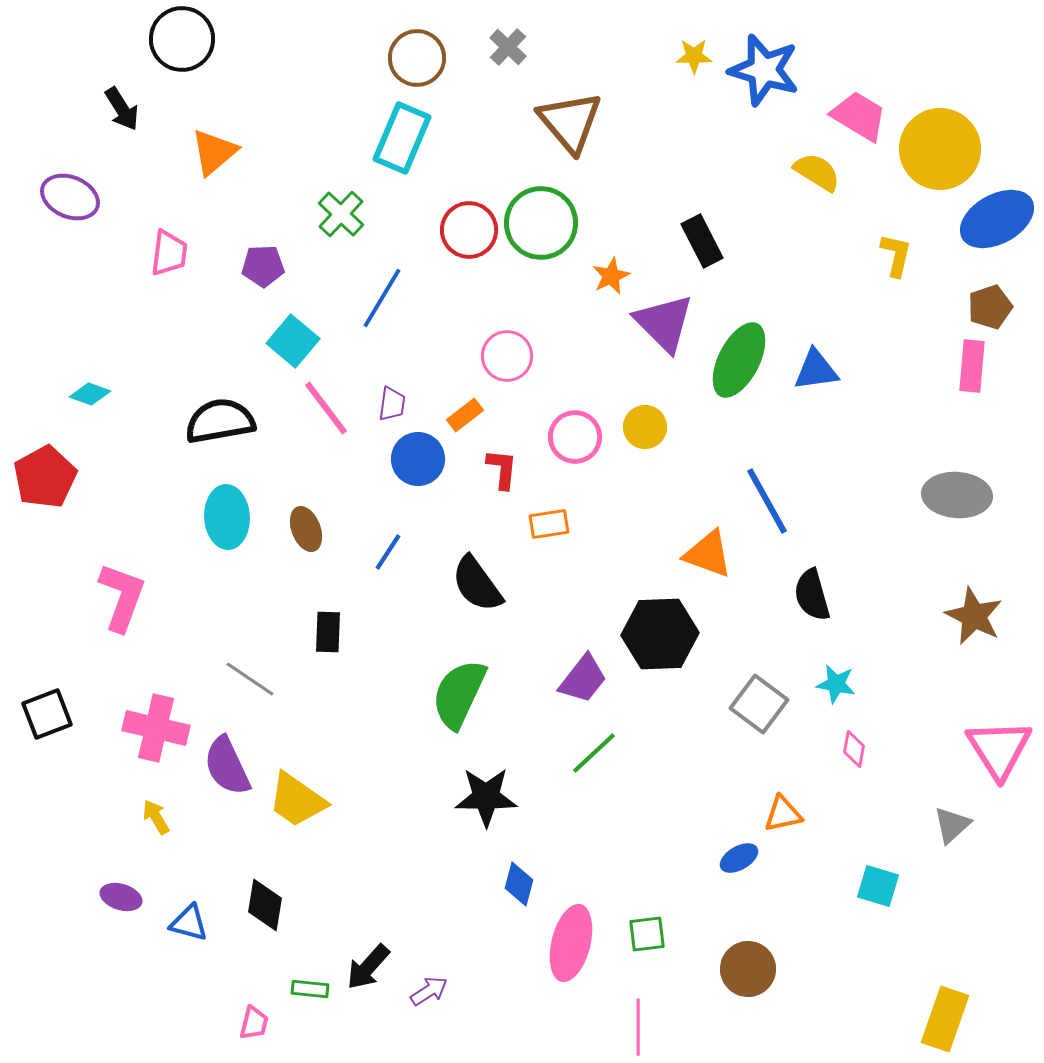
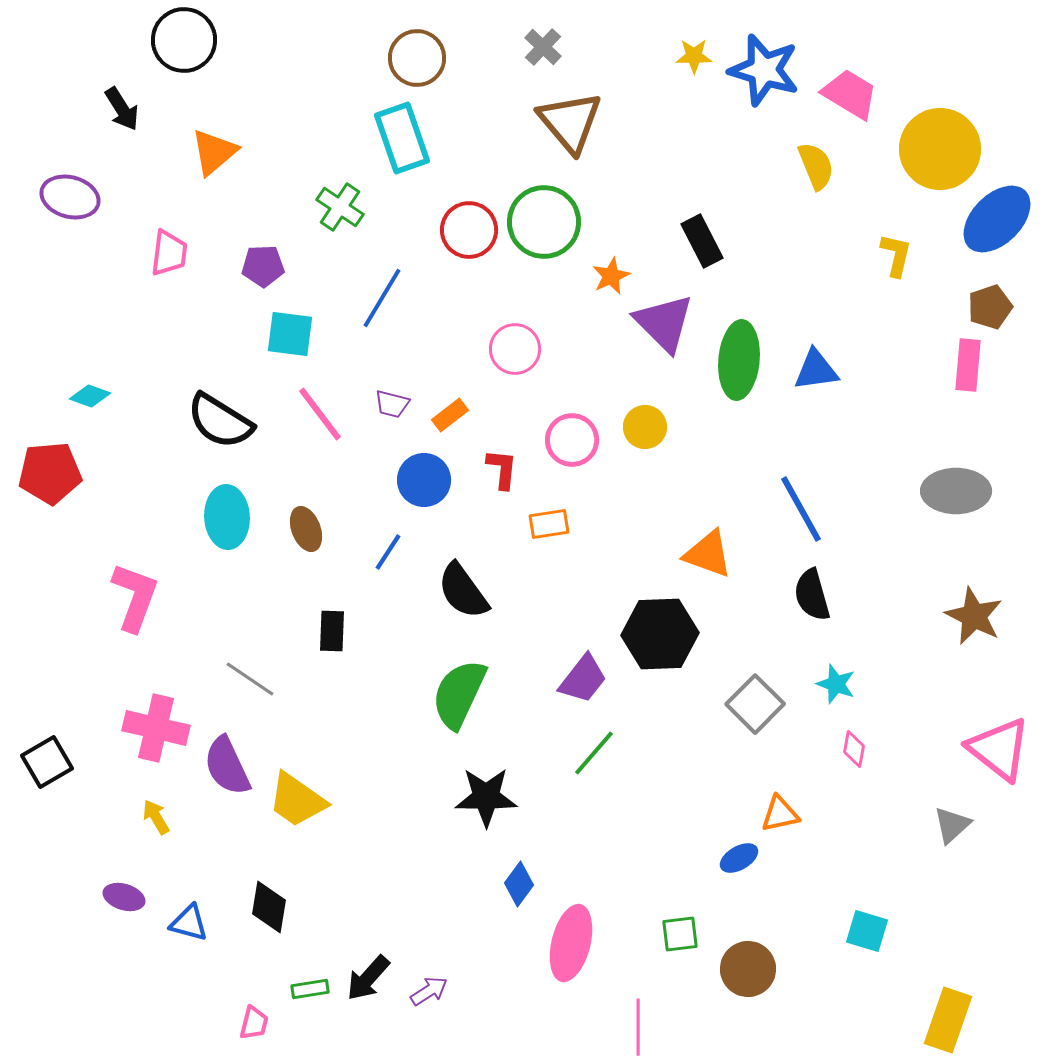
black circle at (182, 39): moved 2 px right, 1 px down
gray cross at (508, 47): moved 35 px right
pink trapezoid at (859, 116): moved 9 px left, 22 px up
cyan rectangle at (402, 138): rotated 42 degrees counterclockwise
yellow semicircle at (817, 172): moved 1 px left, 6 px up; rotated 36 degrees clockwise
purple ellipse at (70, 197): rotated 8 degrees counterclockwise
green cross at (341, 214): moved 1 px left, 7 px up; rotated 9 degrees counterclockwise
blue ellipse at (997, 219): rotated 16 degrees counterclockwise
green circle at (541, 223): moved 3 px right, 1 px up
cyan square at (293, 341): moved 3 px left, 7 px up; rotated 33 degrees counterclockwise
pink circle at (507, 356): moved 8 px right, 7 px up
green ellipse at (739, 360): rotated 22 degrees counterclockwise
pink rectangle at (972, 366): moved 4 px left, 1 px up
cyan diamond at (90, 394): moved 2 px down
purple trapezoid at (392, 404): rotated 96 degrees clockwise
pink line at (326, 408): moved 6 px left, 6 px down
orange rectangle at (465, 415): moved 15 px left
black semicircle at (220, 421): rotated 138 degrees counterclockwise
pink circle at (575, 437): moved 3 px left, 3 px down
blue circle at (418, 459): moved 6 px right, 21 px down
red pentagon at (45, 477): moved 5 px right, 4 px up; rotated 24 degrees clockwise
gray ellipse at (957, 495): moved 1 px left, 4 px up; rotated 4 degrees counterclockwise
blue line at (767, 501): moved 34 px right, 8 px down
black semicircle at (477, 584): moved 14 px left, 7 px down
pink L-shape at (122, 597): moved 13 px right
black rectangle at (328, 632): moved 4 px right, 1 px up
cyan star at (836, 684): rotated 9 degrees clockwise
gray square at (759, 704): moved 4 px left; rotated 8 degrees clockwise
black square at (47, 714): moved 48 px down; rotated 9 degrees counterclockwise
pink triangle at (999, 749): rotated 20 degrees counterclockwise
green line at (594, 753): rotated 6 degrees counterclockwise
orange triangle at (783, 814): moved 3 px left
blue diamond at (519, 884): rotated 21 degrees clockwise
cyan square at (878, 886): moved 11 px left, 45 px down
purple ellipse at (121, 897): moved 3 px right
black diamond at (265, 905): moved 4 px right, 2 px down
green square at (647, 934): moved 33 px right
black arrow at (368, 967): moved 11 px down
green rectangle at (310, 989): rotated 15 degrees counterclockwise
yellow rectangle at (945, 1019): moved 3 px right, 1 px down
